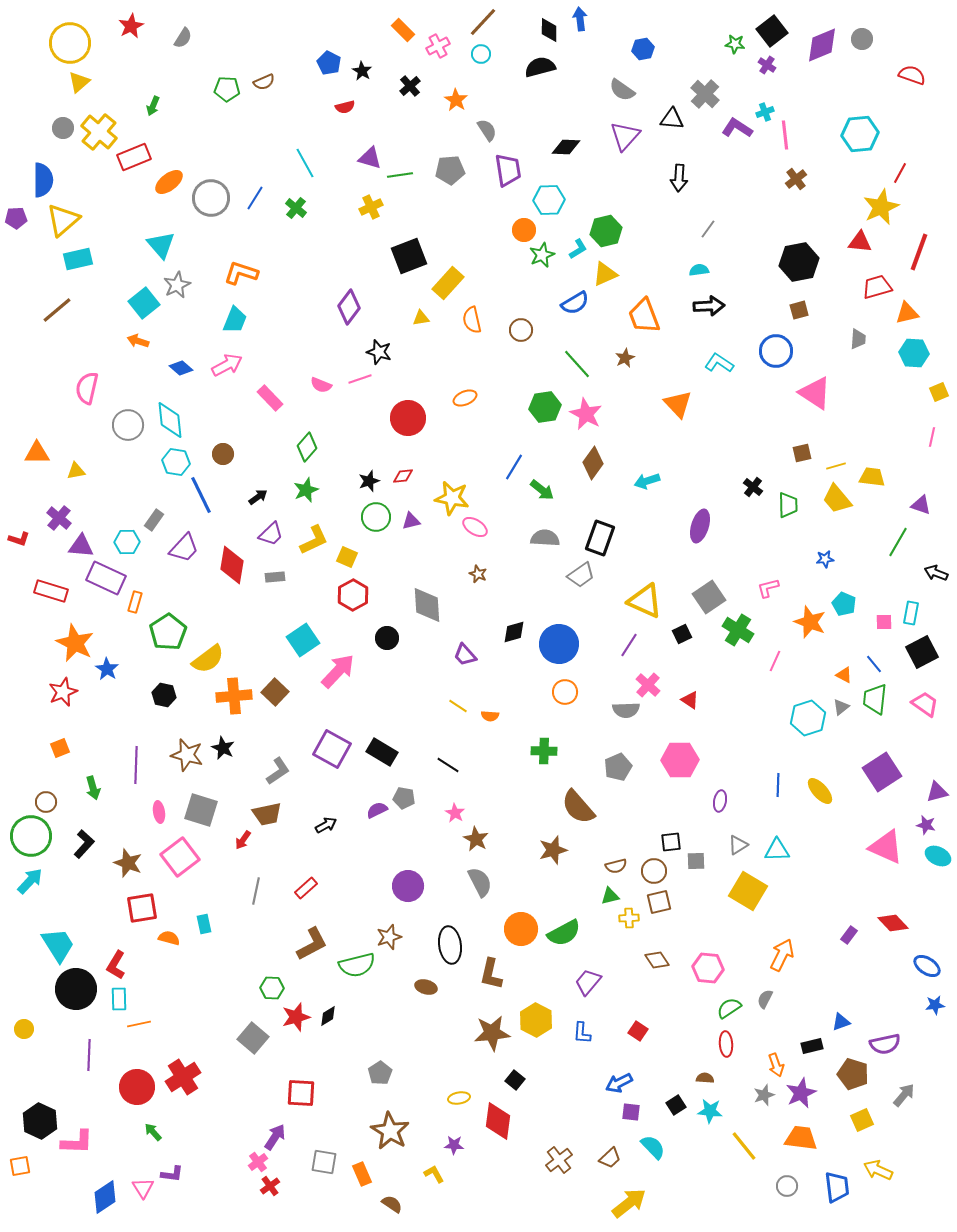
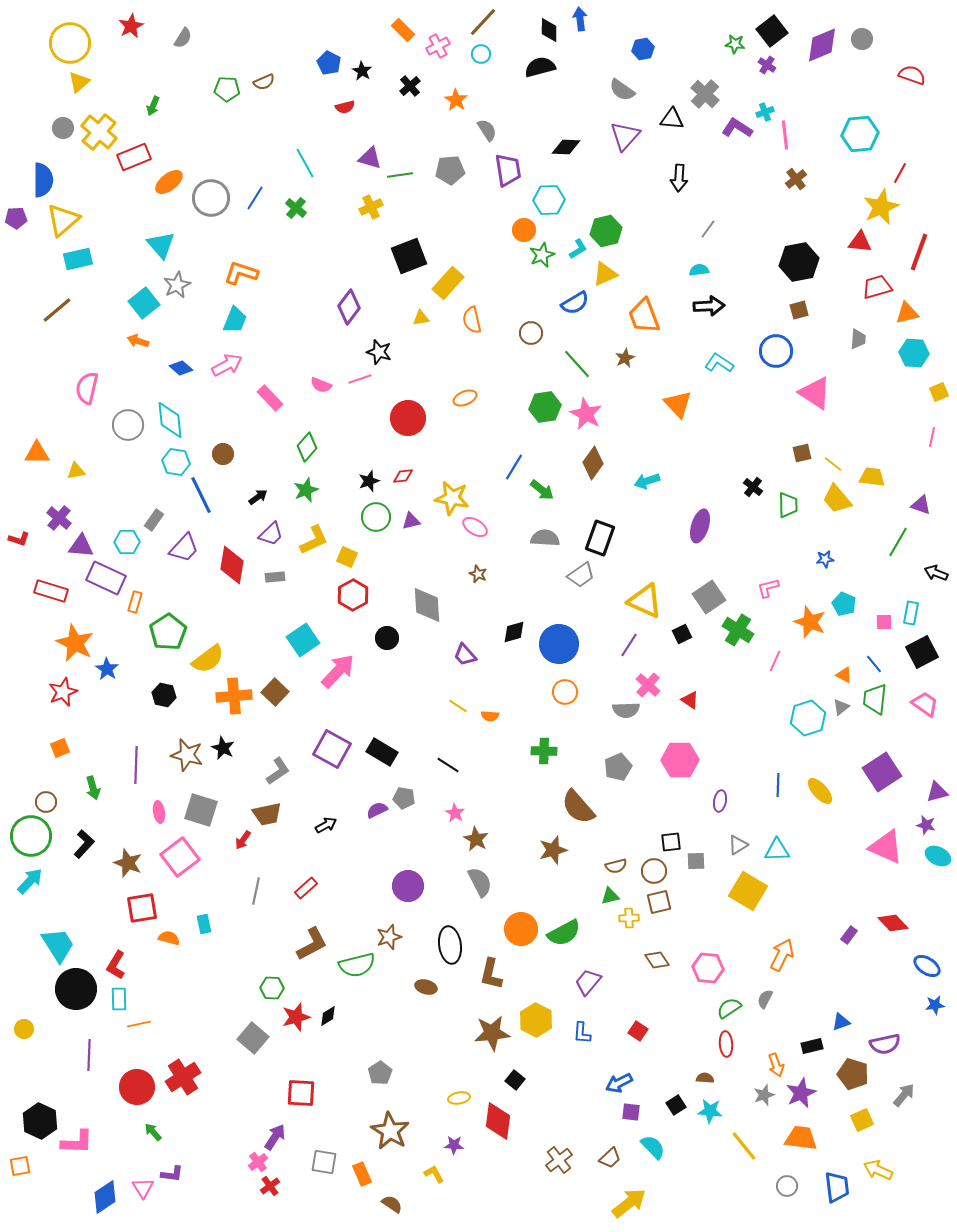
brown circle at (521, 330): moved 10 px right, 3 px down
yellow line at (836, 466): moved 3 px left, 2 px up; rotated 54 degrees clockwise
